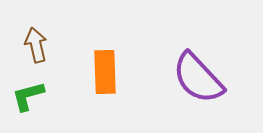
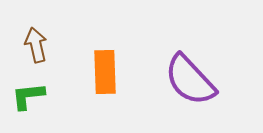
purple semicircle: moved 8 px left, 2 px down
green L-shape: rotated 9 degrees clockwise
